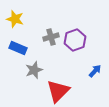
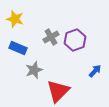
gray cross: rotated 14 degrees counterclockwise
